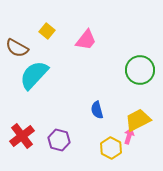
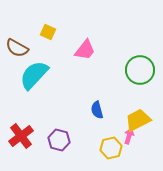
yellow square: moved 1 px right, 1 px down; rotated 14 degrees counterclockwise
pink trapezoid: moved 1 px left, 10 px down
red cross: moved 1 px left
yellow hexagon: rotated 20 degrees clockwise
